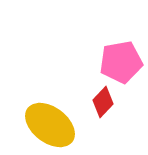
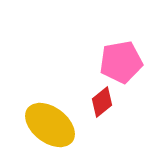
red diamond: moved 1 px left; rotated 8 degrees clockwise
